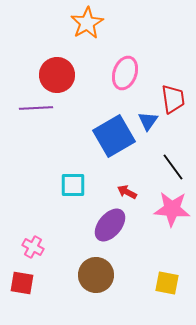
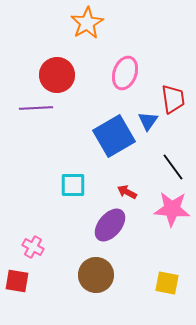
red square: moved 5 px left, 2 px up
